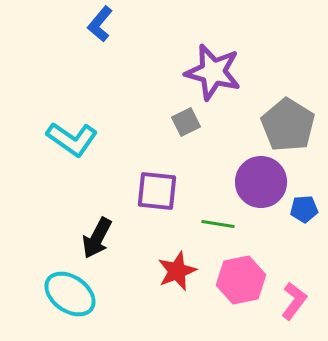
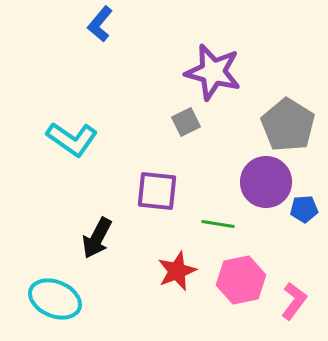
purple circle: moved 5 px right
cyan ellipse: moved 15 px left, 5 px down; rotated 12 degrees counterclockwise
